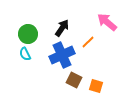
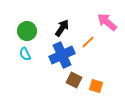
green circle: moved 1 px left, 3 px up
